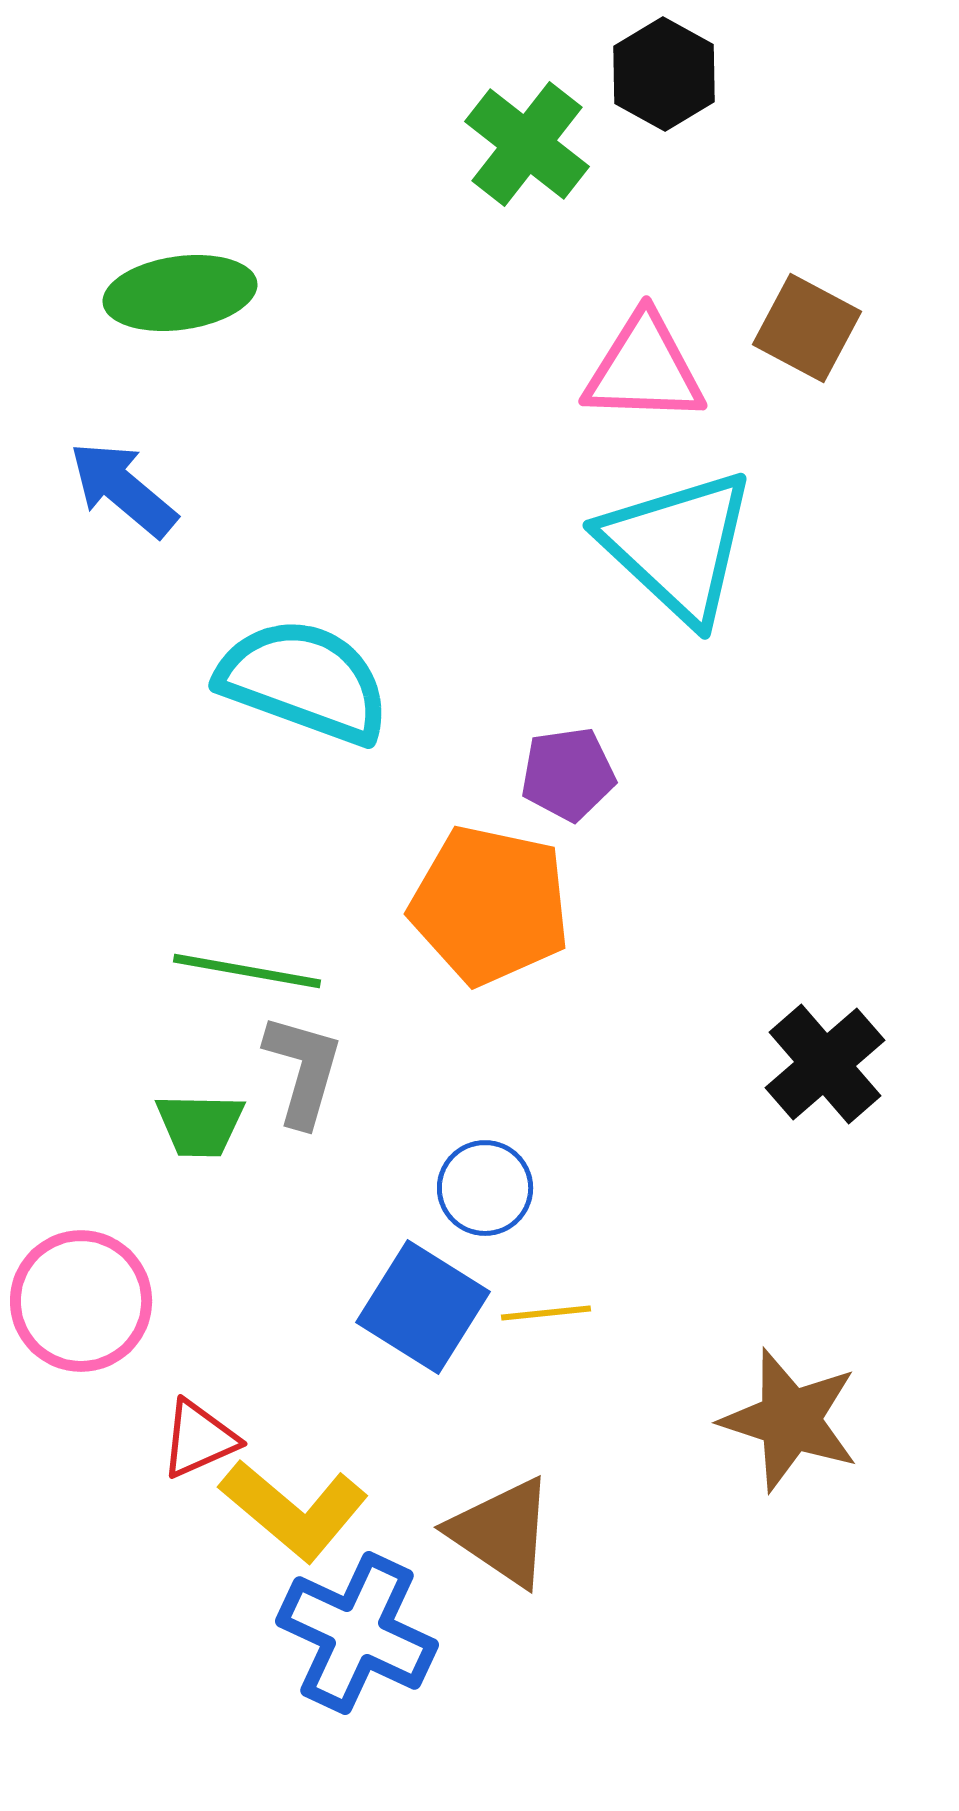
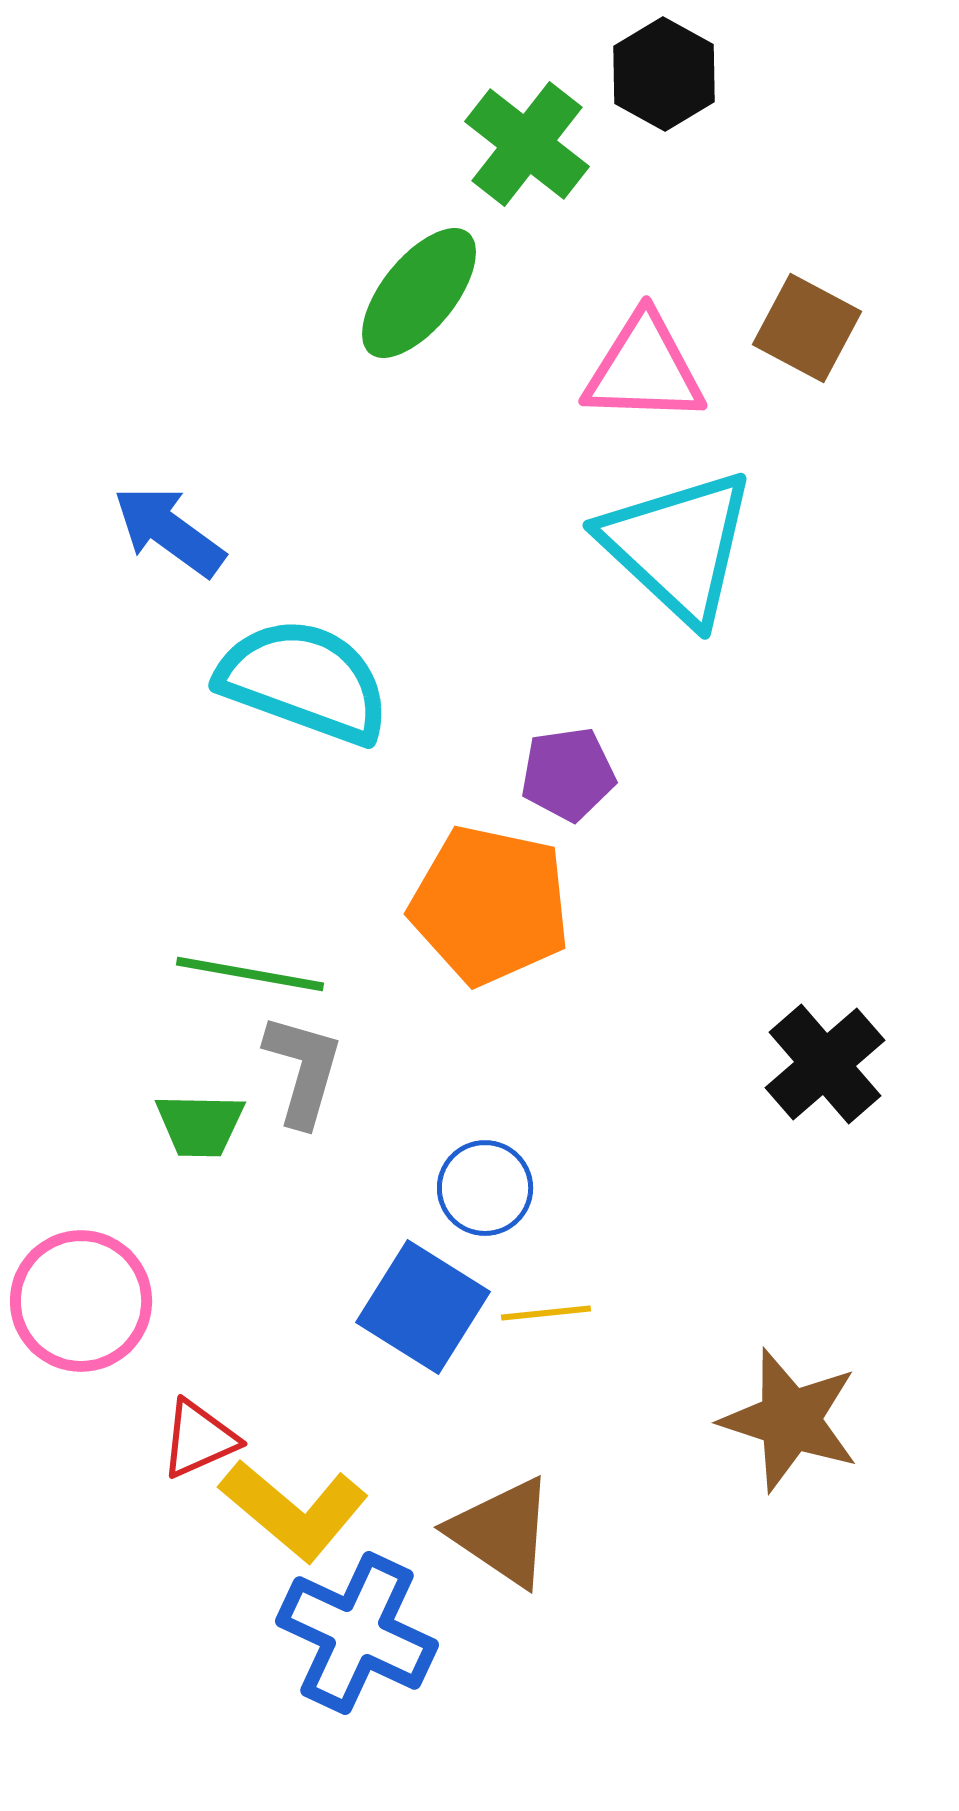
green ellipse: moved 239 px right; rotated 43 degrees counterclockwise
blue arrow: moved 46 px right, 42 px down; rotated 4 degrees counterclockwise
green line: moved 3 px right, 3 px down
